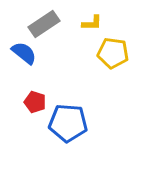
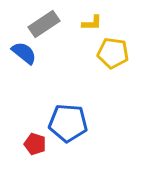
red pentagon: moved 42 px down
